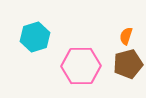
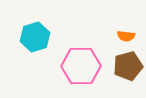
orange semicircle: rotated 102 degrees counterclockwise
brown pentagon: moved 2 px down
